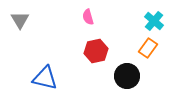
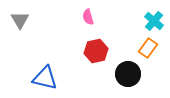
black circle: moved 1 px right, 2 px up
